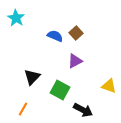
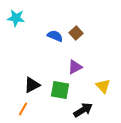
cyan star: rotated 24 degrees counterclockwise
purple triangle: moved 6 px down
black triangle: moved 8 px down; rotated 18 degrees clockwise
yellow triangle: moved 6 px left; rotated 28 degrees clockwise
green square: rotated 18 degrees counterclockwise
black arrow: rotated 60 degrees counterclockwise
